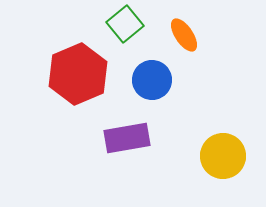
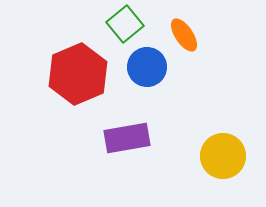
blue circle: moved 5 px left, 13 px up
